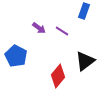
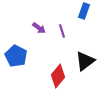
purple line: rotated 40 degrees clockwise
